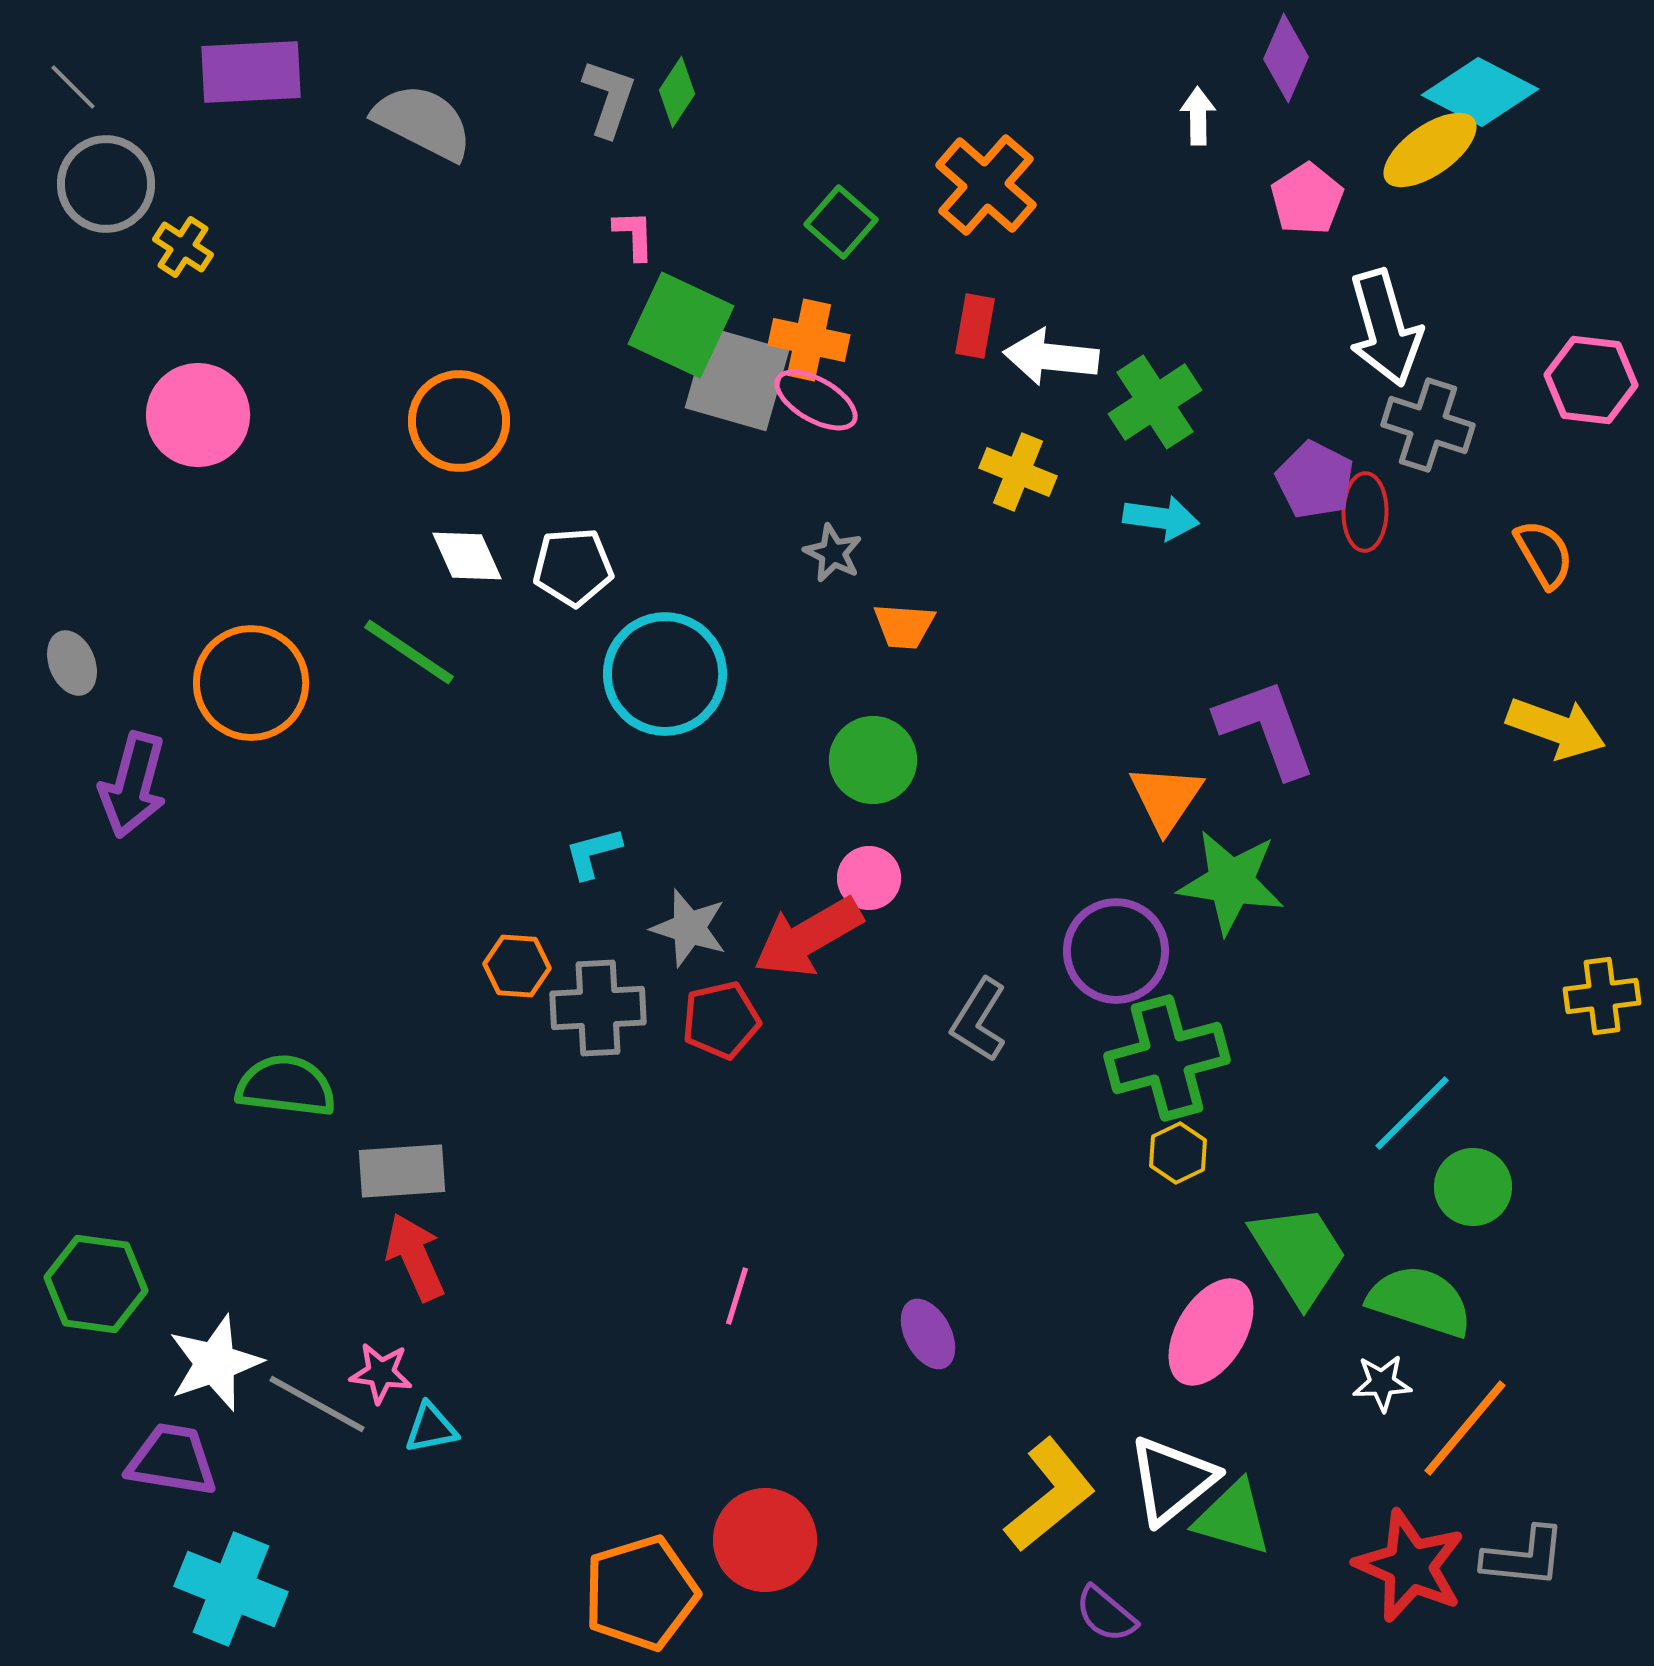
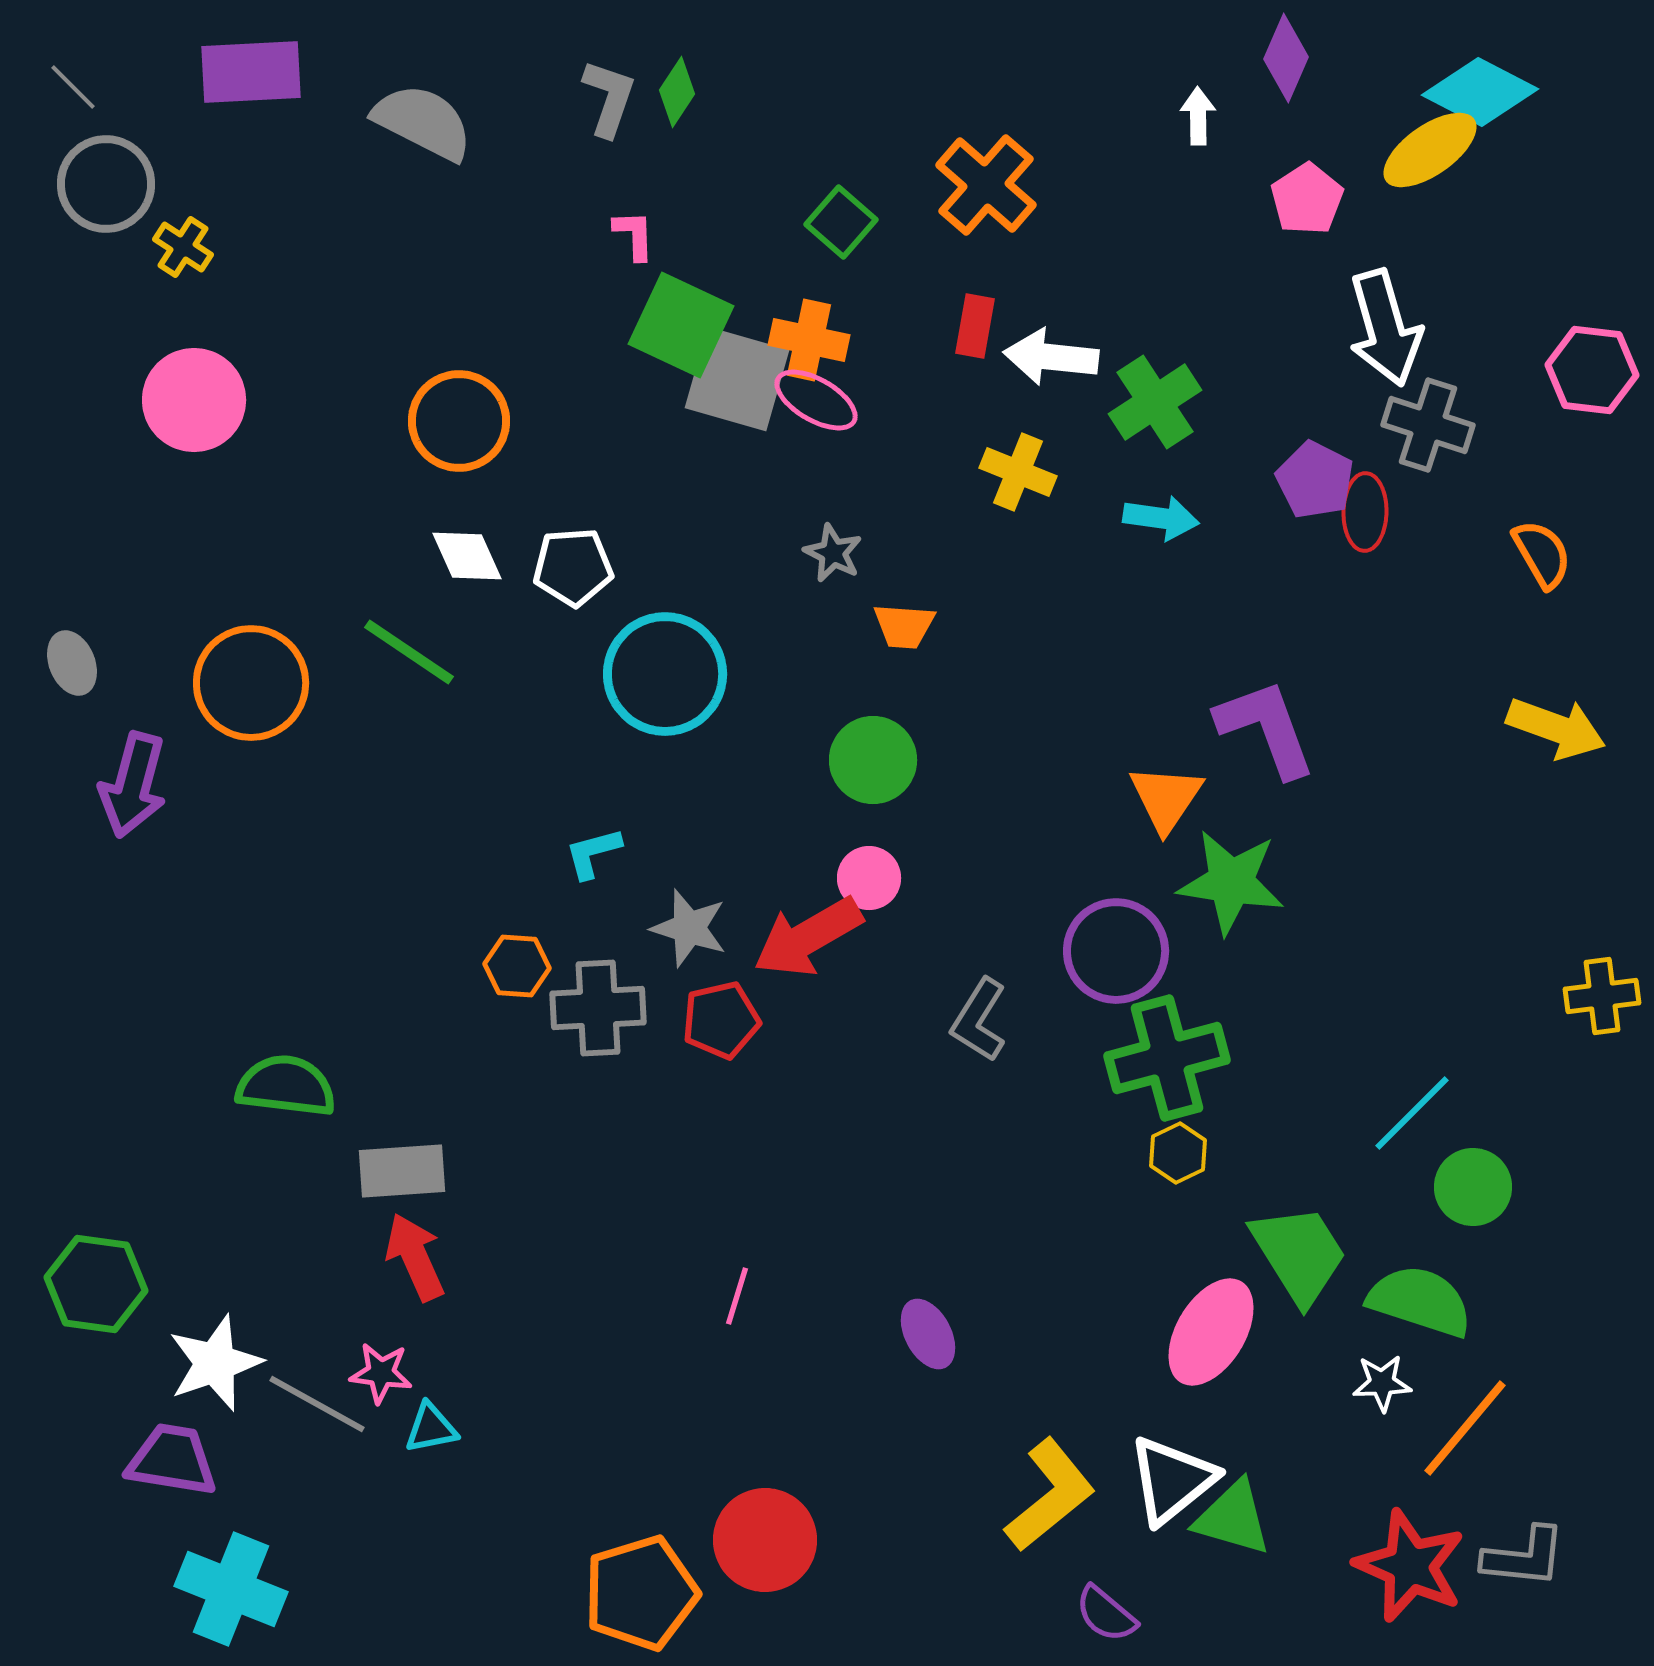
pink hexagon at (1591, 380): moved 1 px right, 10 px up
pink circle at (198, 415): moved 4 px left, 15 px up
orange semicircle at (1544, 554): moved 2 px left
